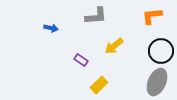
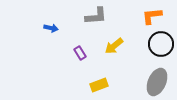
black circle: moved 7 px up
purple rectangle: moved 1 px left, 7 px up; rotated 24 degrees clockwise
yellow rectangle: rotated 24 degrees clockwise
